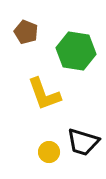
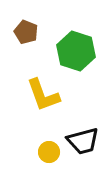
green hexagon: rotated 9 degrees clockwise
yellow L-shape: moved 1 px left, 1 px down
black trapezoid: moved 1 px up; rotated 32 degrees counterclockwise
